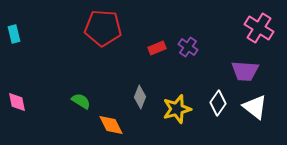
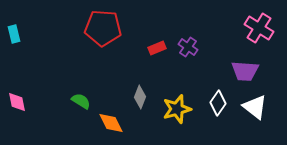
orange diamond: moved 2 px up
